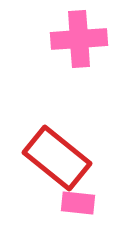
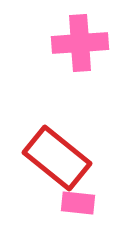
pink cross: moved 1 px right, 4 px down
